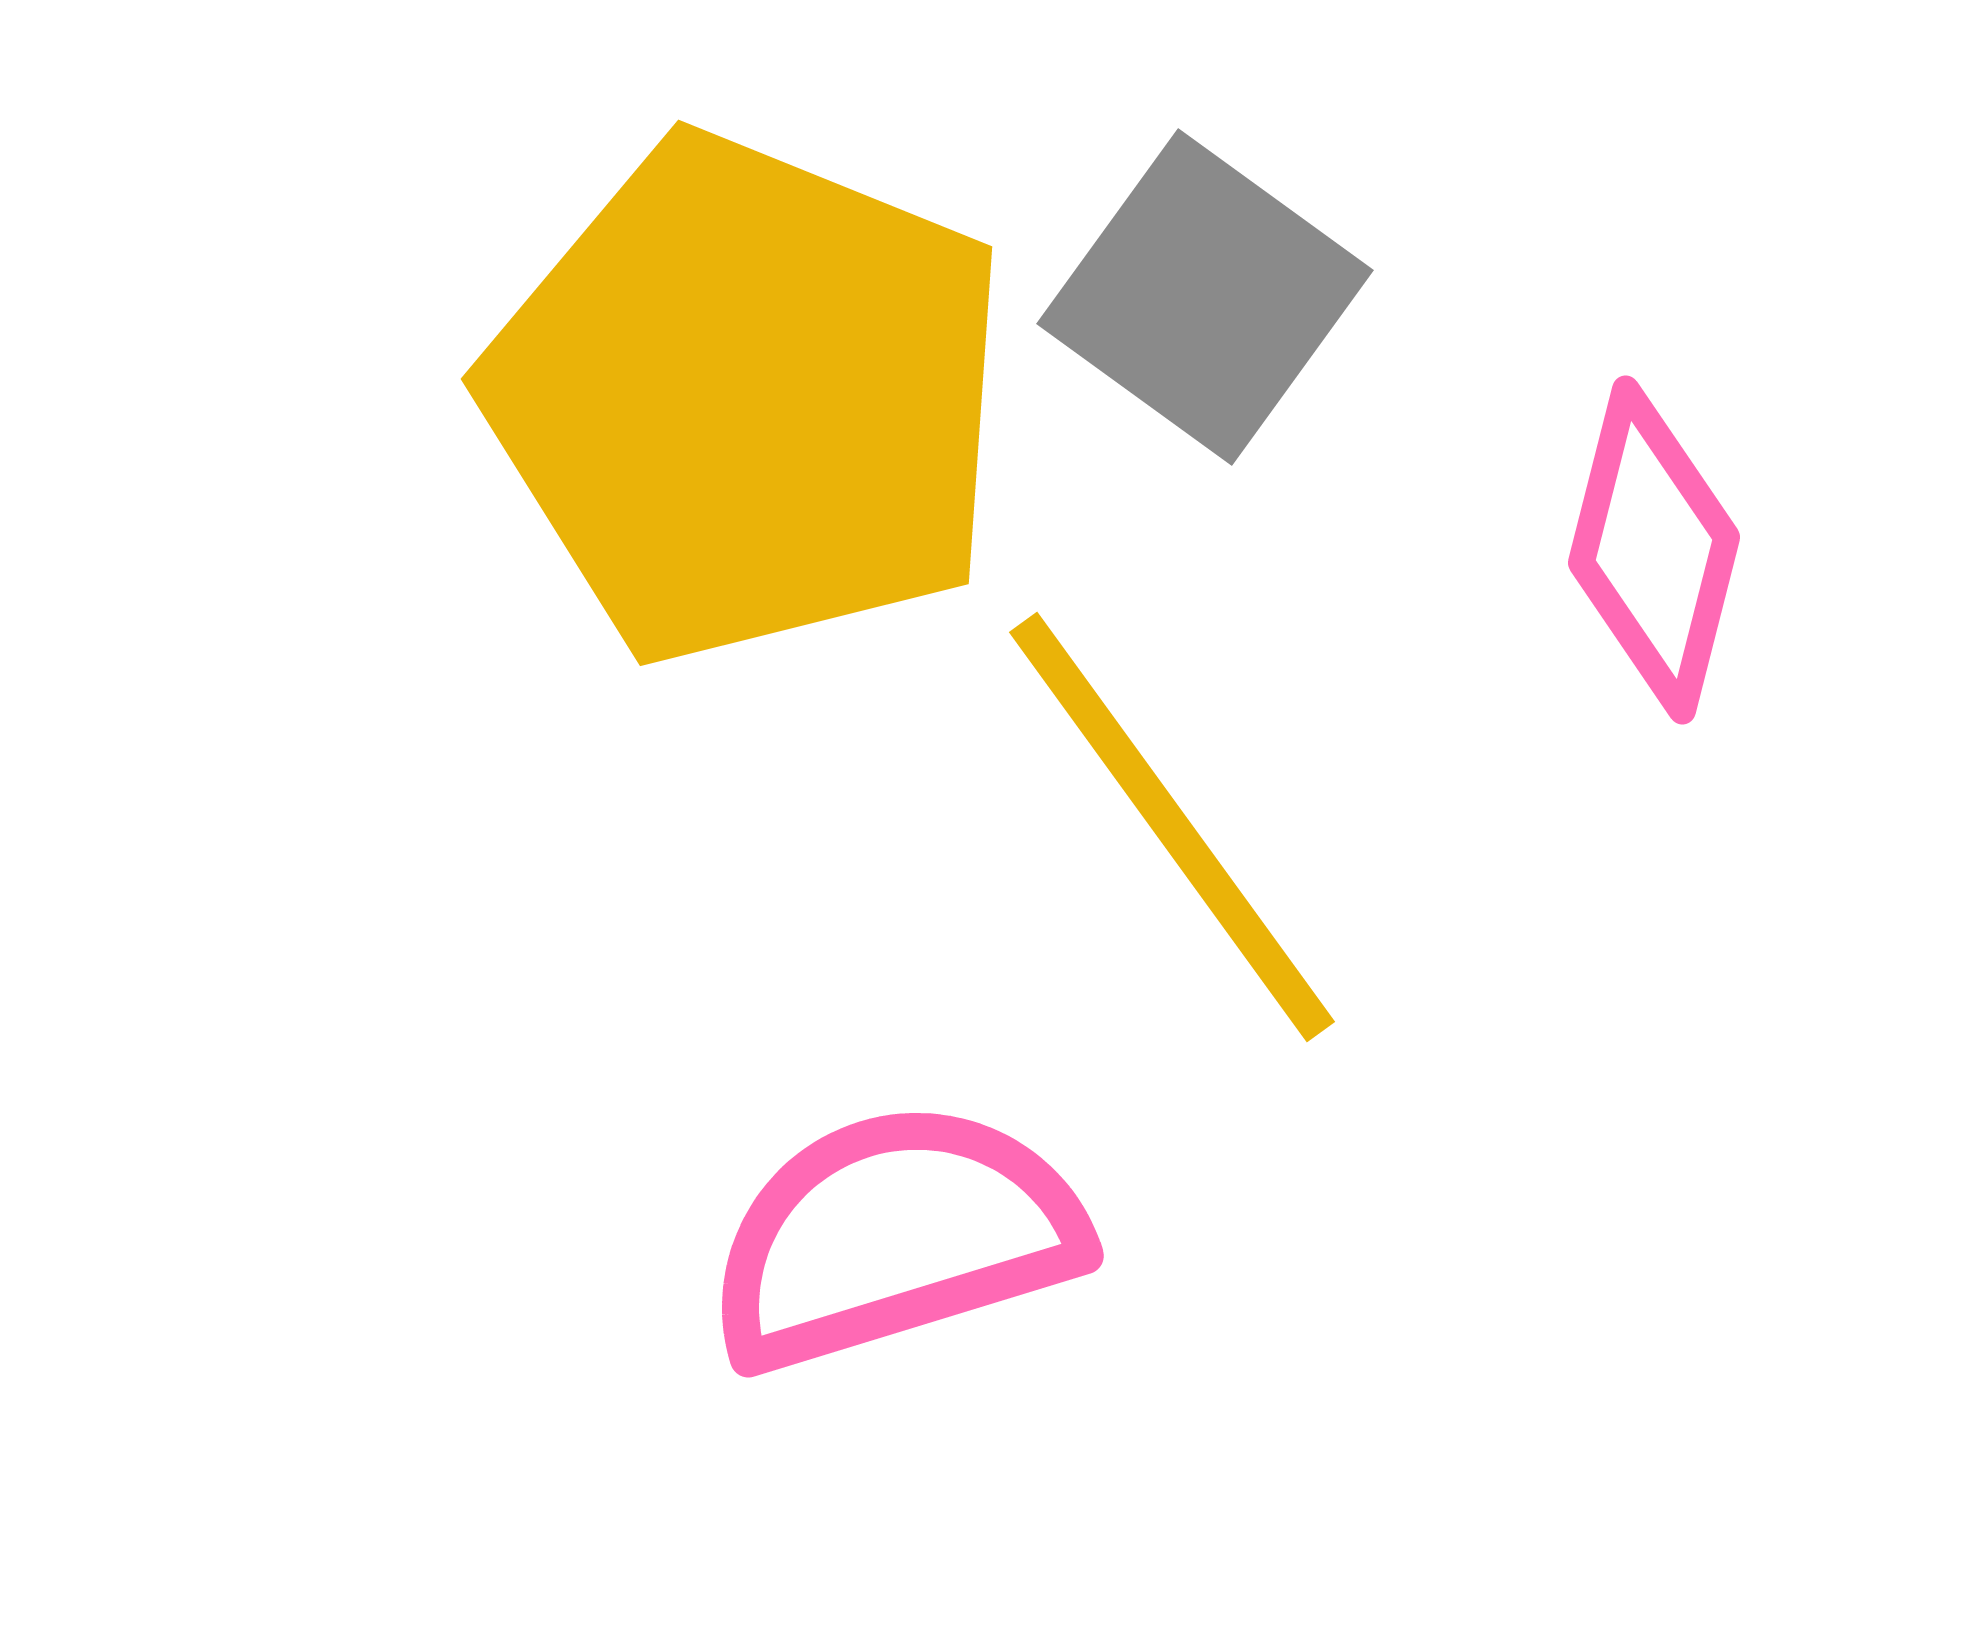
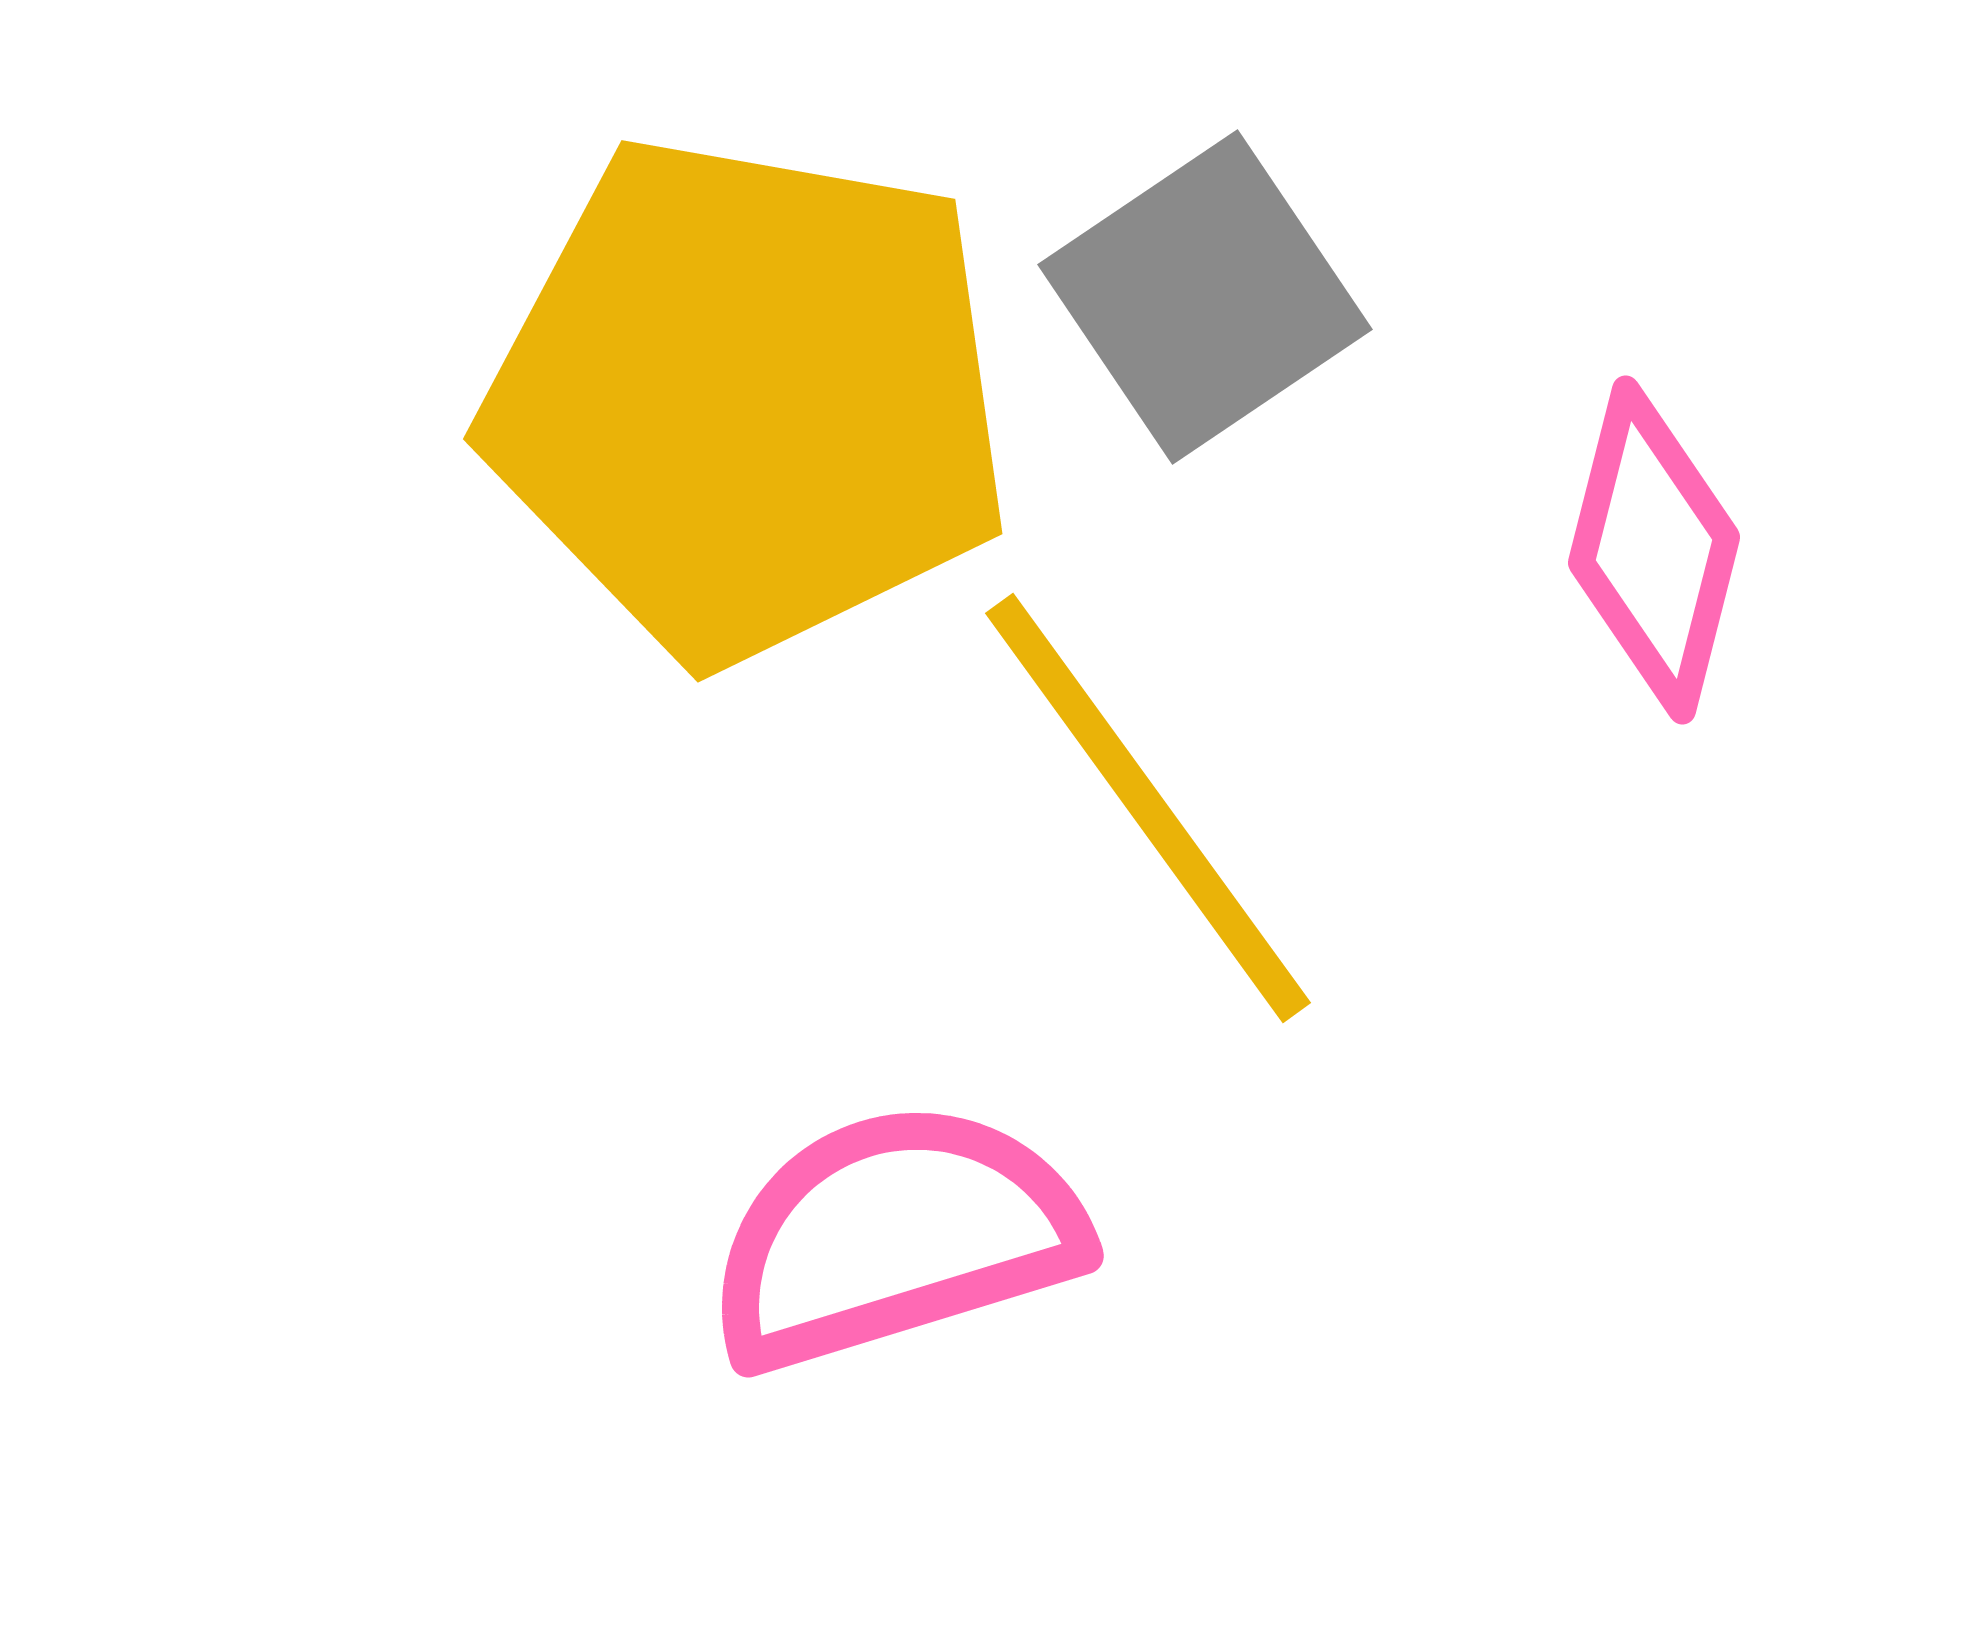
gray square: rotated 20 degrees clockwise
yellow pentagon: rotated 12 degrees counterclockwise
yellow line: moved 24 px left, 19 px up
